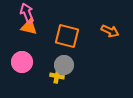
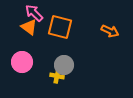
pink arrow: moved 7 px right; rotated 24 degrees counterclockwise
orange triangle: rotated 24 degrees clockwise
orange square: moved 7 px left, 9 px up
